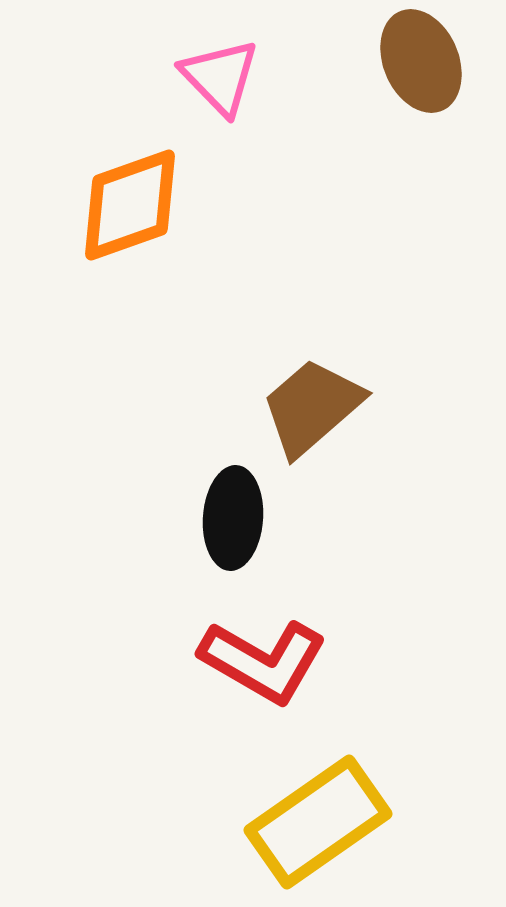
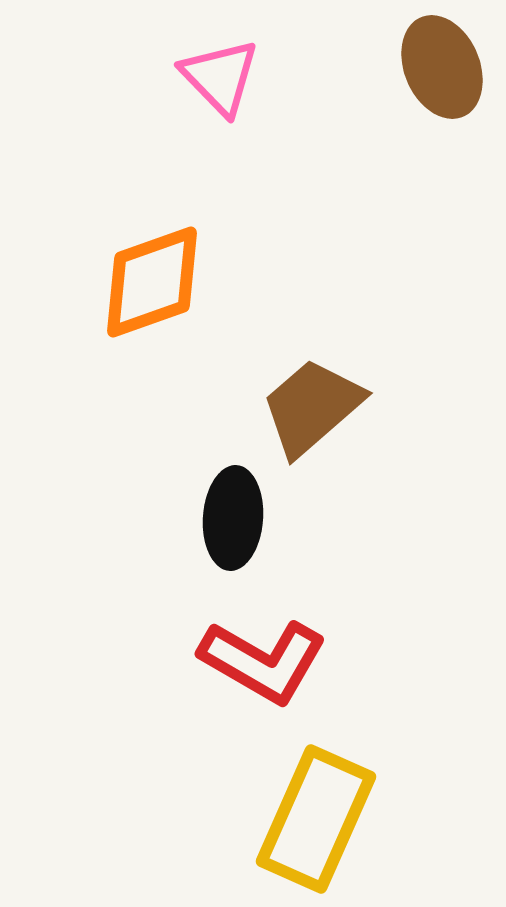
brown ellipse: moved 21 px right, 6 px down
orange diamond: moved 22 px right, 77 px down
yellow rectangle: moved 2 px left, 3 px up; rotated 31 degrees counterclockwise
